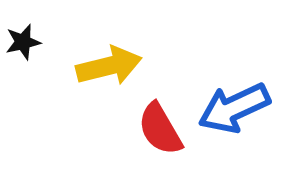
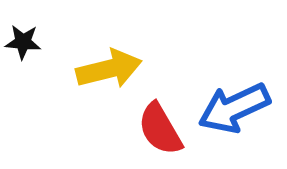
black star: rotated 18 degrees clockwise
yellow arrow: moved 3 px down
